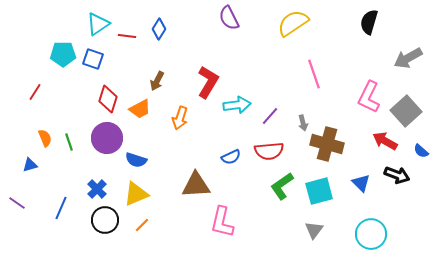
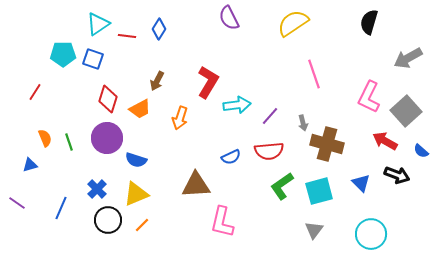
black circle at (105, 220): moved 3 px right
